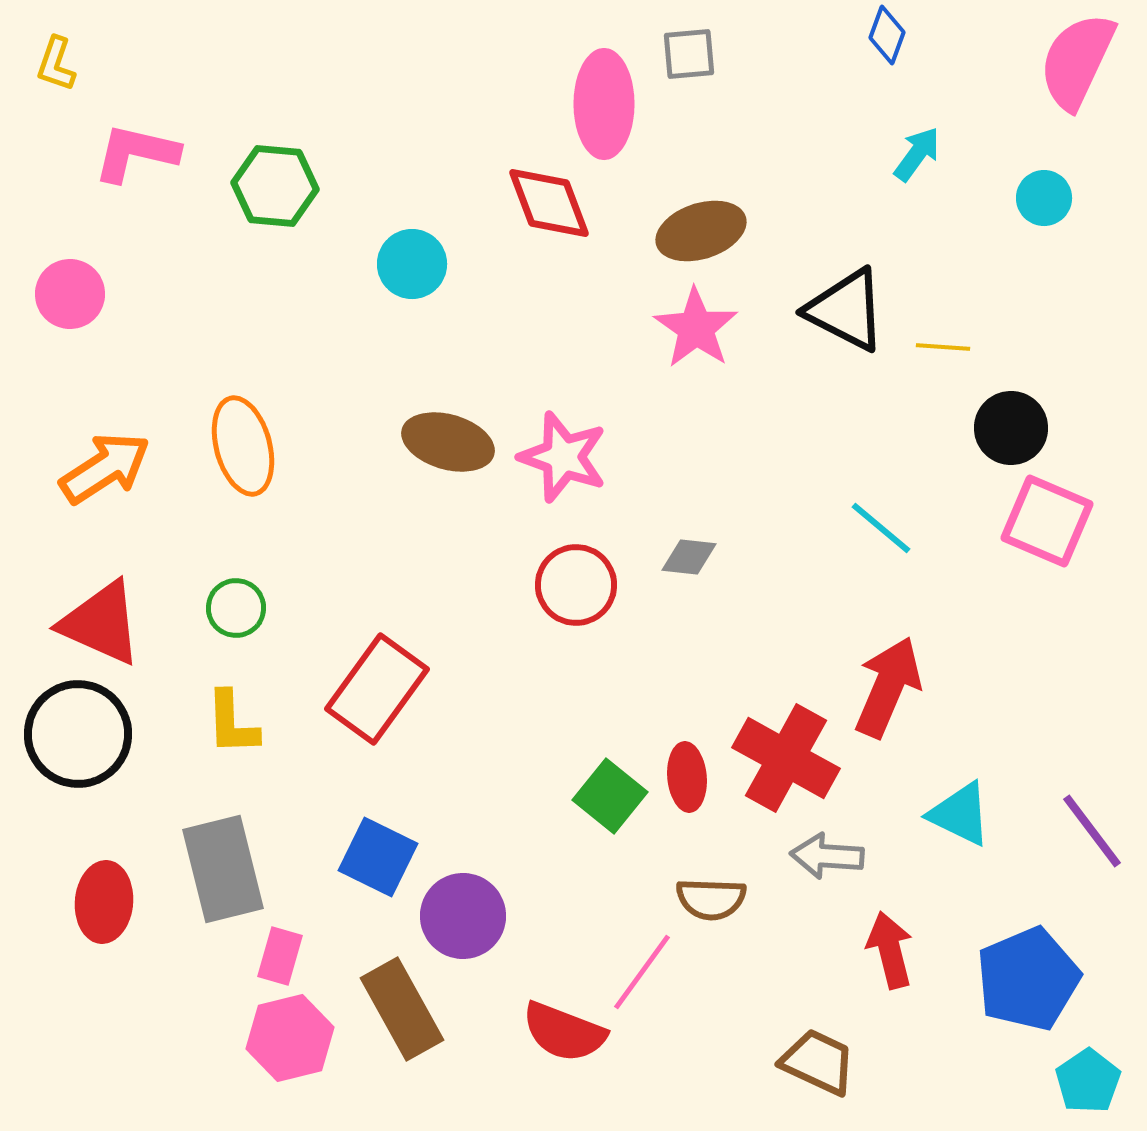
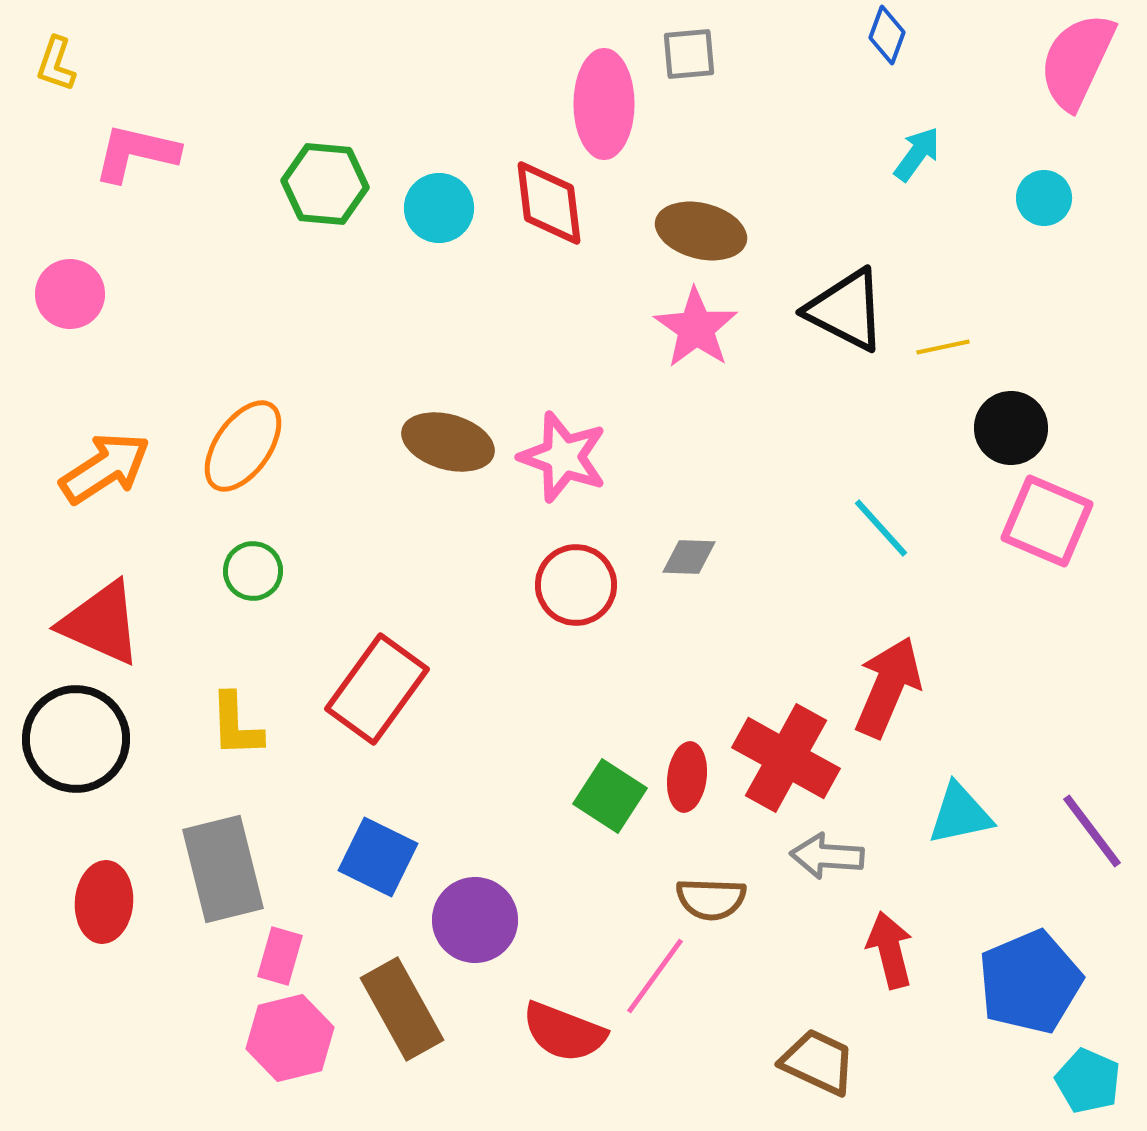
green hexagon at (275, 186): moved 50 px right, 2 px up
red diamond at (549, 203): rotated 14 degrees clockwise
brown ellipse at (701, 231): rotated 32 degrees clockwise
cyan circle at (412, 264): moved 27 px right, 56 px up
yellow line at (943, 347): rotated 16 degrees counterclockwise
orange ellipse at (243, 446): rotated 50 degrees clockwise
cyan line at (881, 528): rotated 8 degrees clockwise
gray diamond at (689, 557): rotated 4 degrees counterclockwise
green circle at (236, 608): moved 17 px right, 37 px up
yellow L-shape at (232, 723): moved 4 px right, 2 px down
black circle at (78, 734): moved 2 px left, 5 px down
red ellipse at (687, 777): rotated 12 degrees clockwise
green square at (610, 796): rotated 6 degrees counterclockwise
cyan triangle at (960, 814): rotated 38 degrees counterclockwise
purple circle at (463, 916): moved 12 px right, 4 px down
pink line at (642, 972): moved 13 px right, 4 px down
blue pentagon at (1028, 979): moved 2 px right, 3 px down
cyan pentagon at (1088, 1081): rotated 14 degrees counterclockwise
